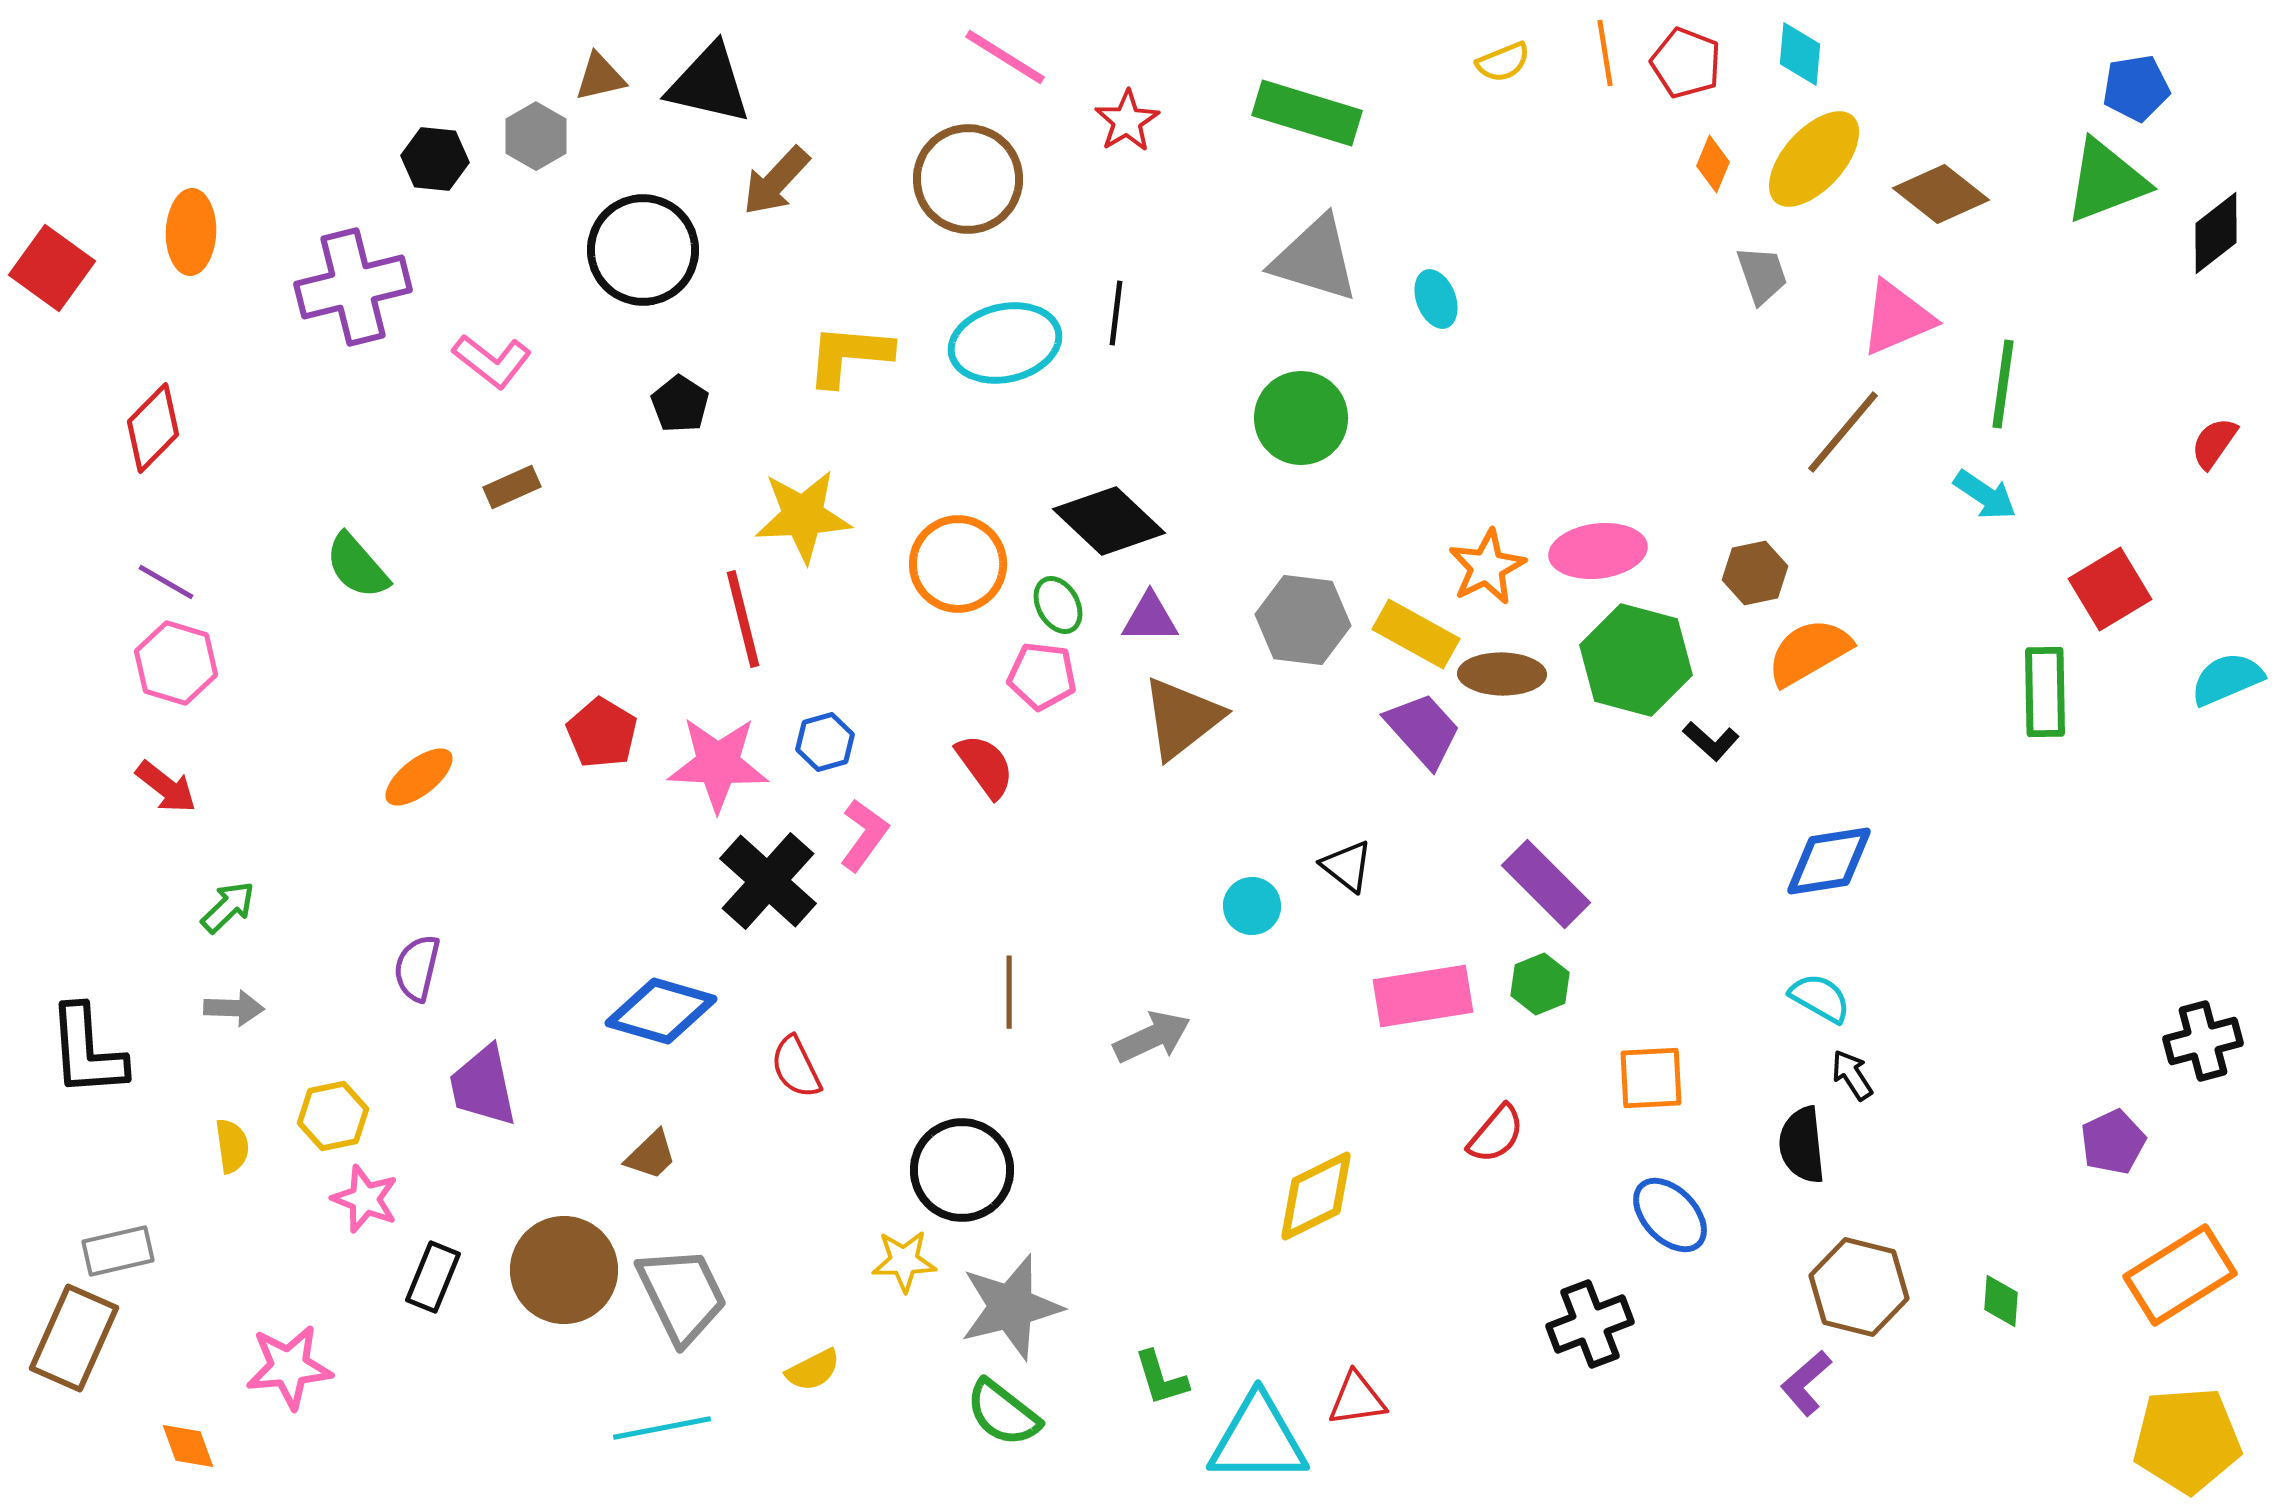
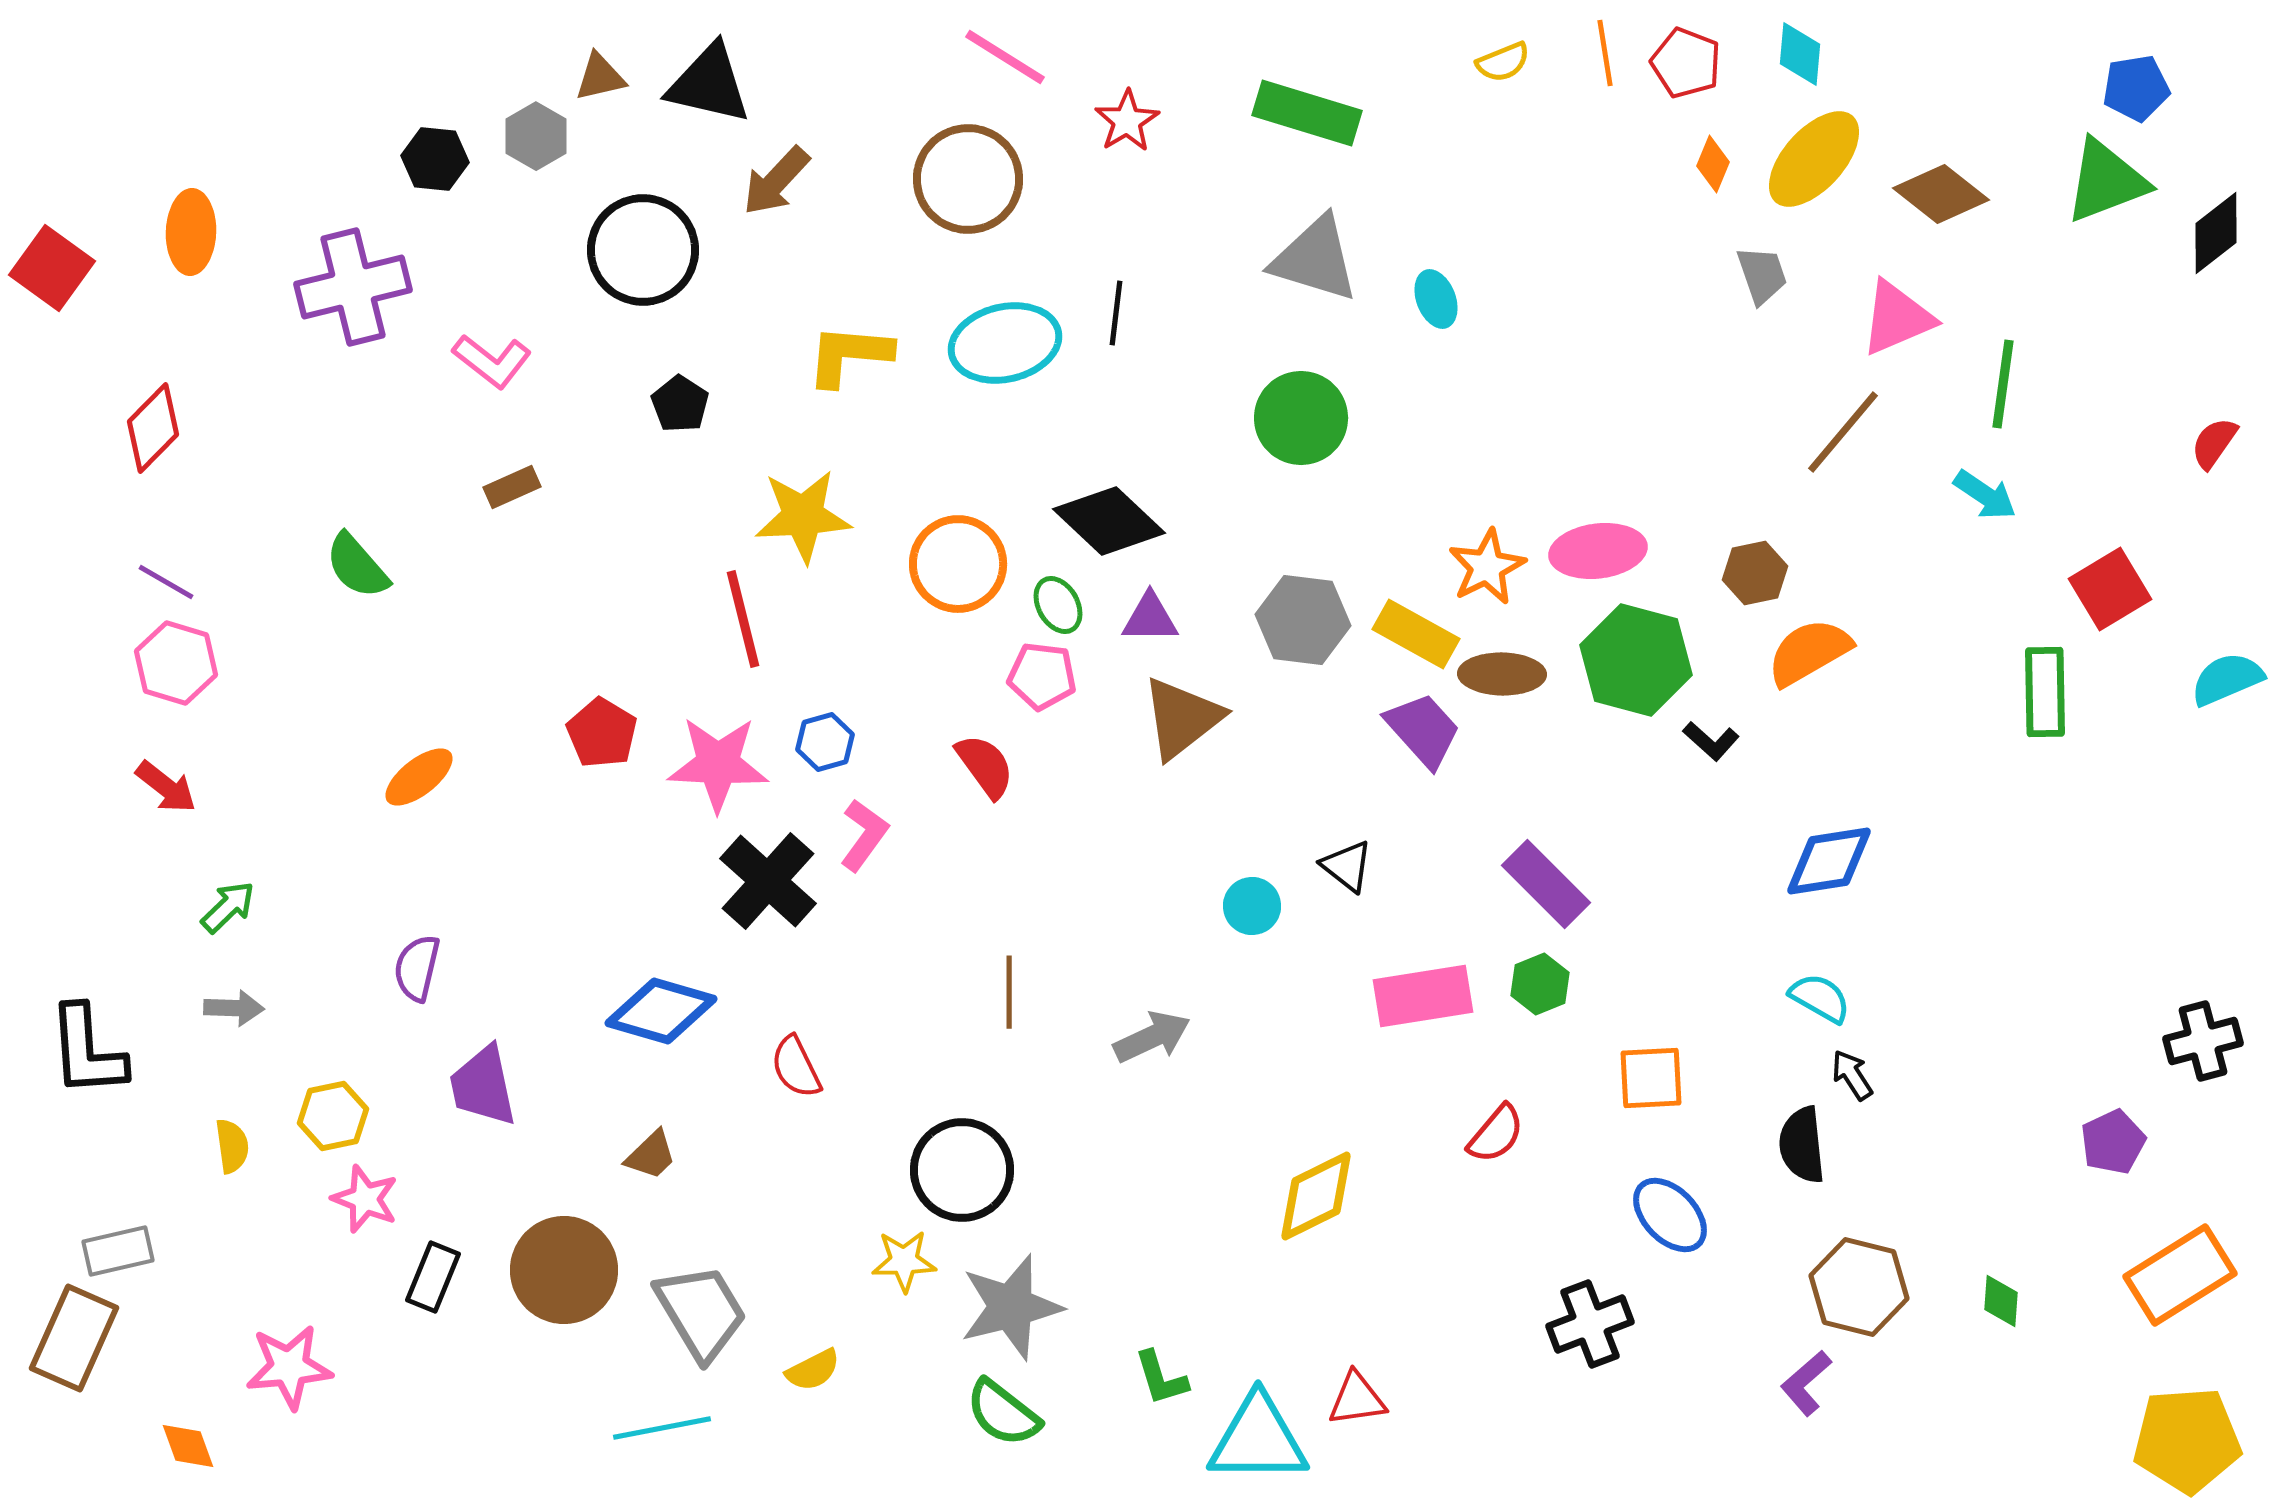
gray trapezoid at (682, 1295): moved 19 px right, 17 px down; rotated 5 degrees counterclockwise
